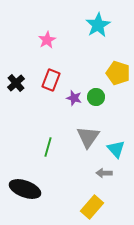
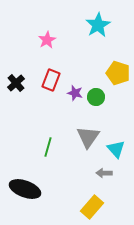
purple star: moved 1 px right, 5 px up
